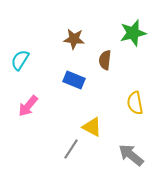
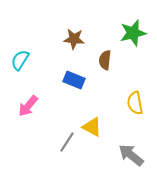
gray line: moved 4 px left, 7 px up
